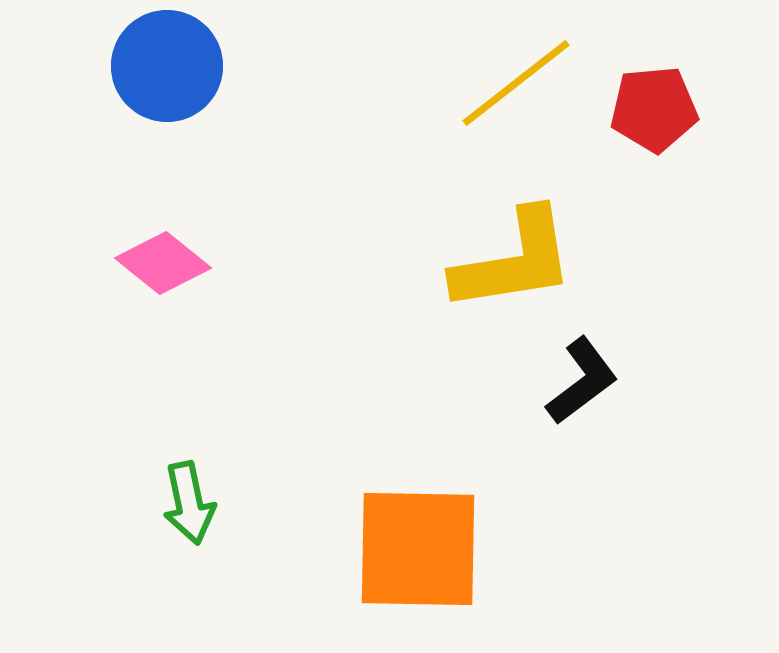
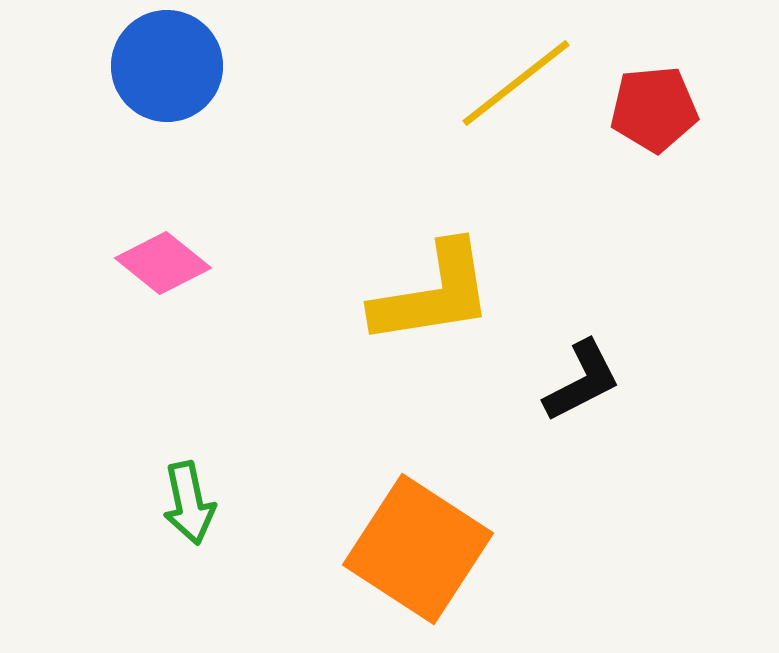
yellow L-shape: moved 81 px left, 33 px down
black L-shape: rotated 10 degrees clockwise
orange square: rotated 32 degrees clockwise
